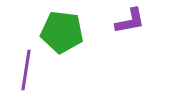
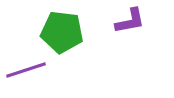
purple line: rotated 63 degrees clockwise
